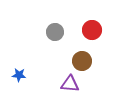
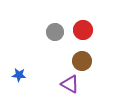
red circle: moved 9 px left
purple triangle: rotated 24 degrees clockwise
